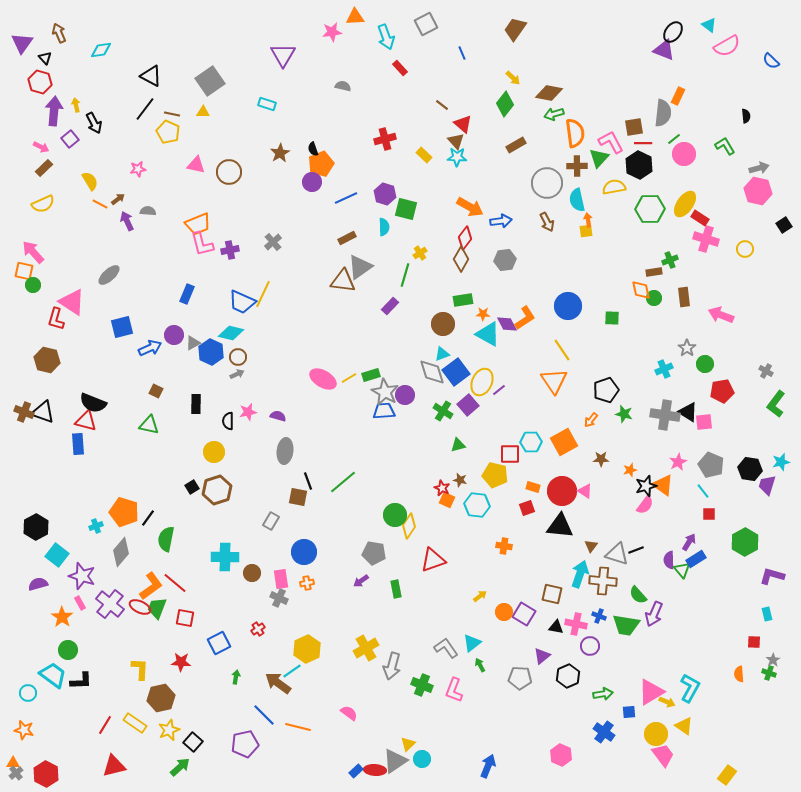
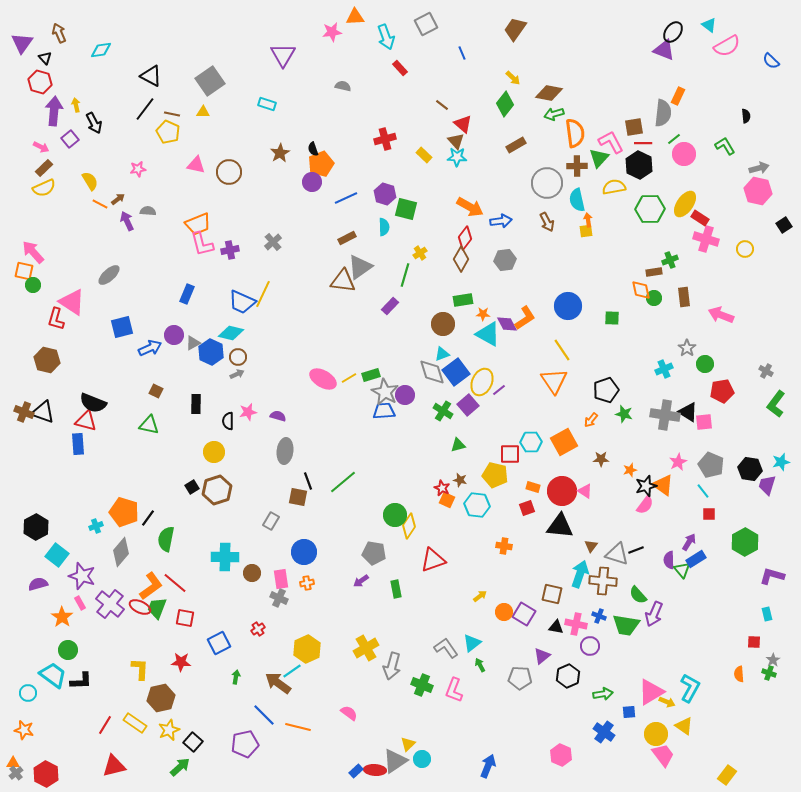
yellow semicircle at (43, 204): moved 1 px right, 16 px up
